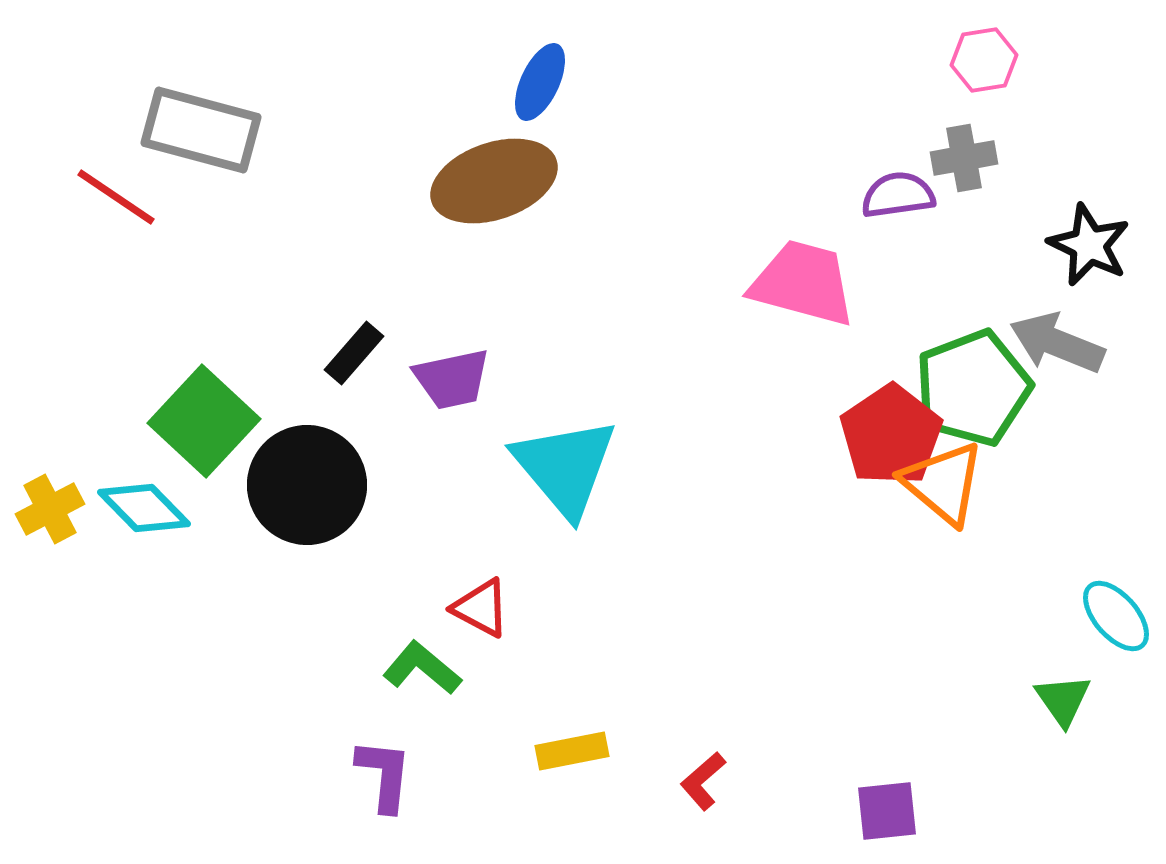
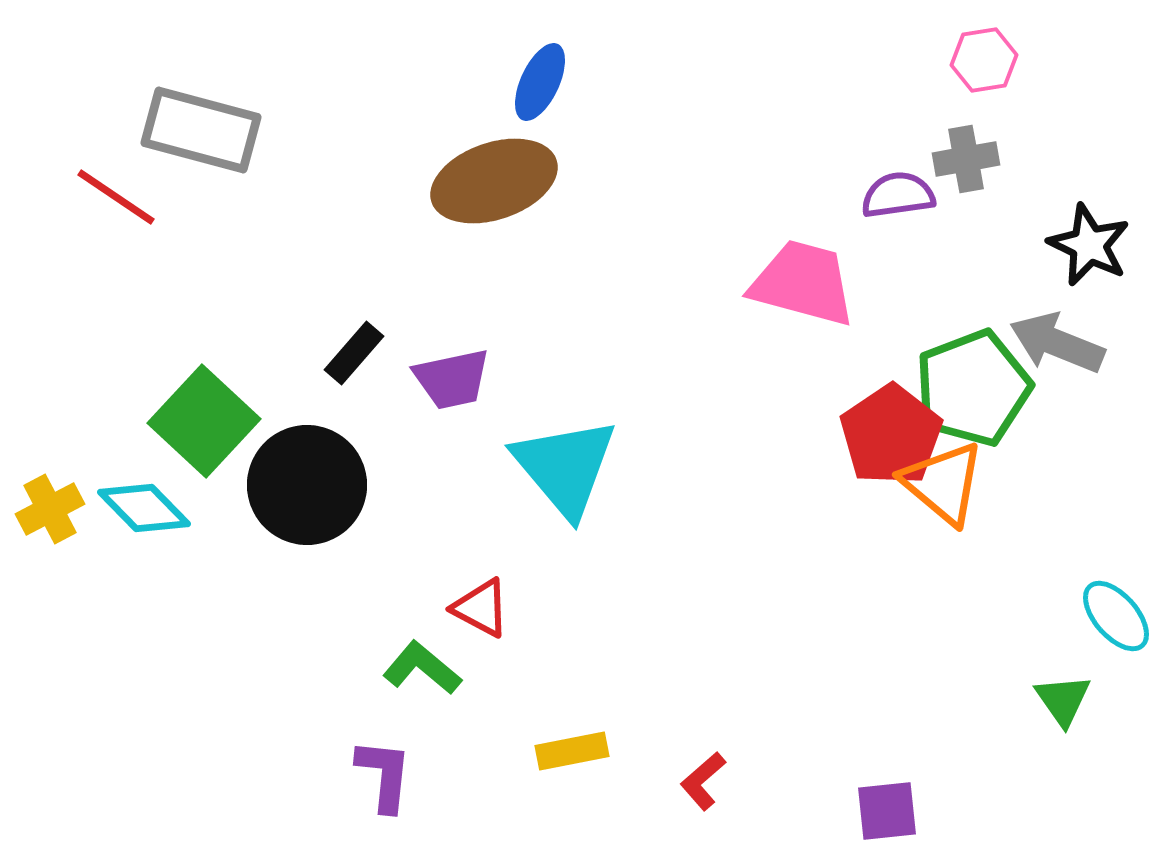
gray cross: moved 2 px right, 1 px down
